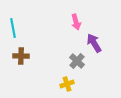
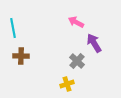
pink arrow: rotated 133 degrees clockwise
